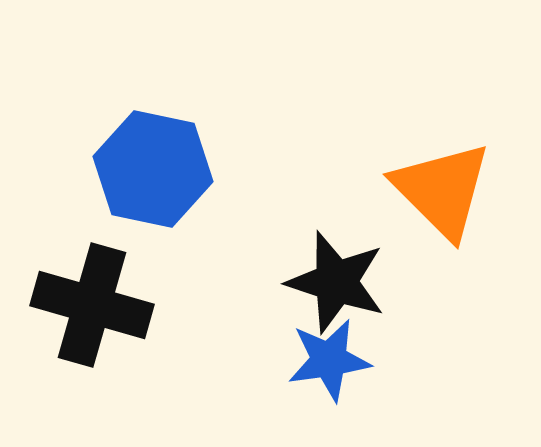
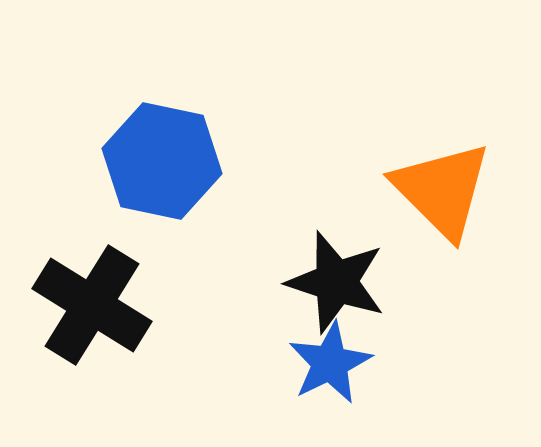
blue hexagon: moved 9 px right, 8 px up
black cross: rotated 16 degrees clockwise
blue star: moved 1 px right, 3 px down; rotated 18 degrees counterclockwise
